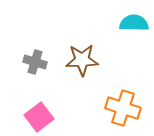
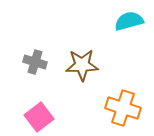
cyan semicircle: moved 5 px left, 2 px up; rotated 16 degrees counterclockwise
brown star: moved 5 px down
